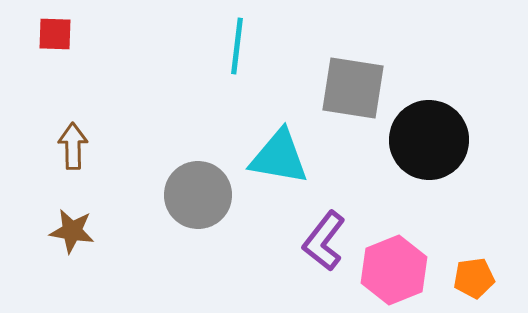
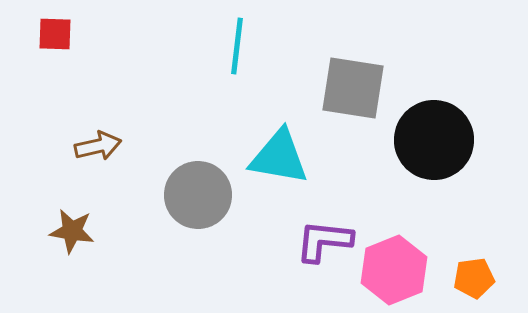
black circle: moved 5 px right
brown arrow: moved 25 px right; rotated 78 degrees clockwise
purple L-shape: rotated 58 degrees clockwise
